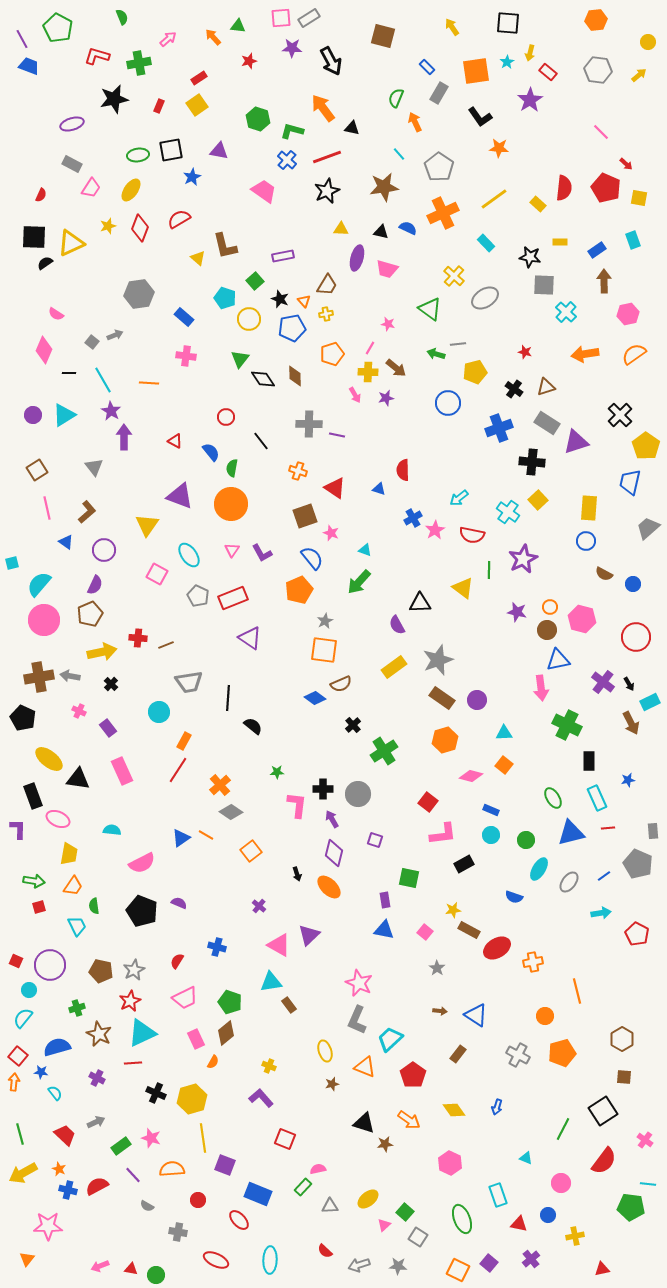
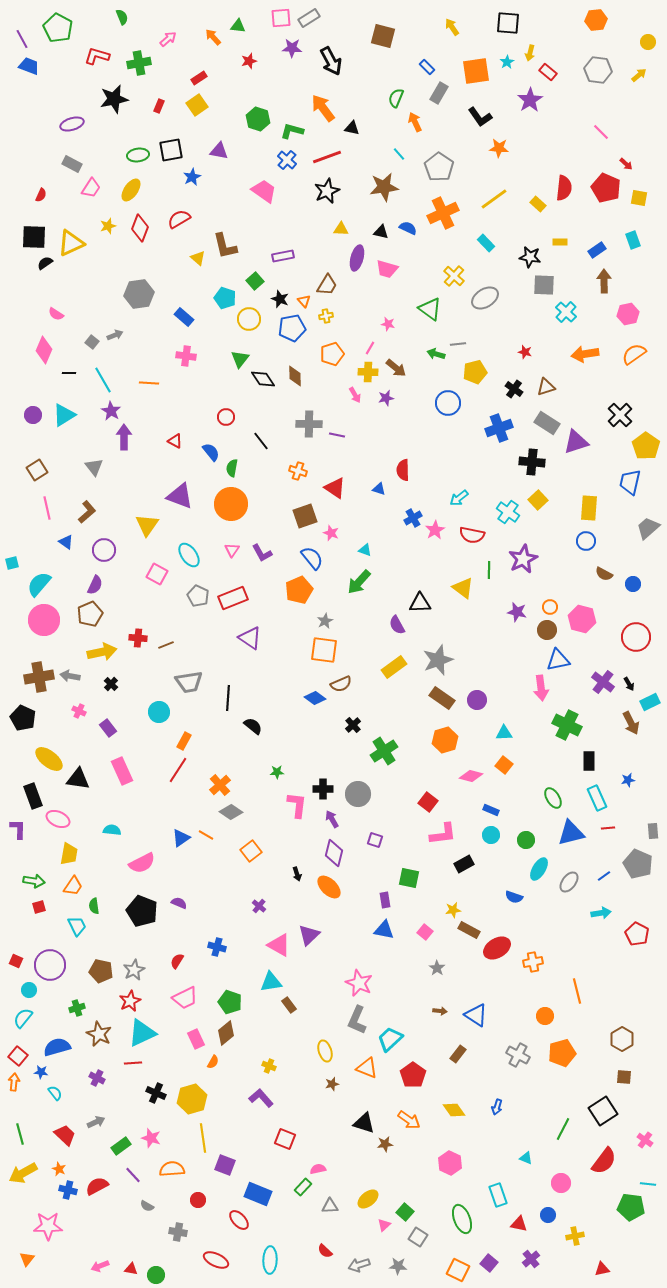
yellow cross at (326, 314): moved 2 px down
orange triangle at (365, 1067): moved 2 px right, 1 px down
